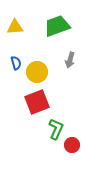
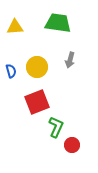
green trapezoid: moved 1 px right, 3 px up; rotated 28 degrees clockwise
blue semicircle: moved 5 px left, 8 px down
yellow circle: moved 5 px up
green L-shape: moved 2 px up
